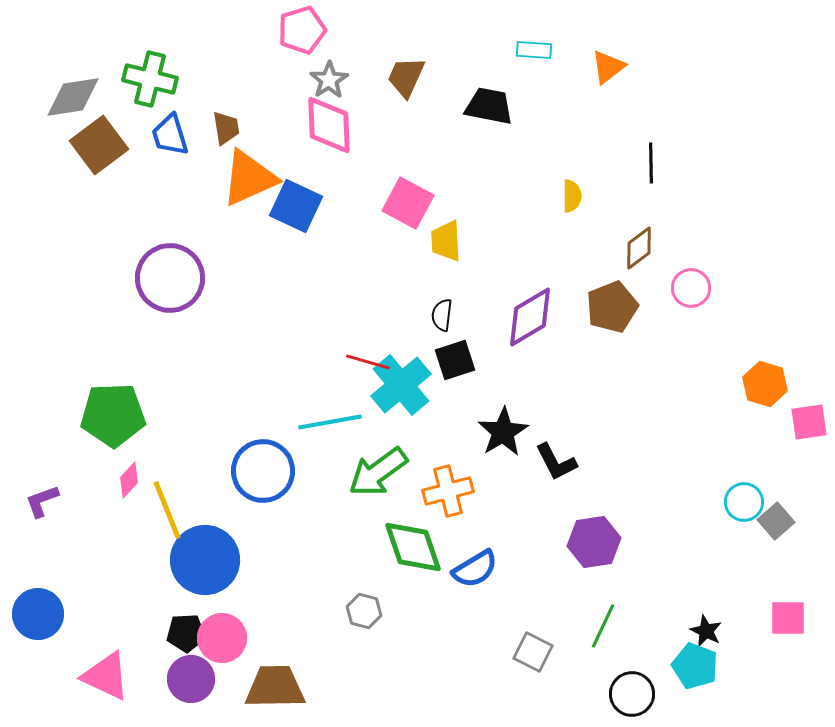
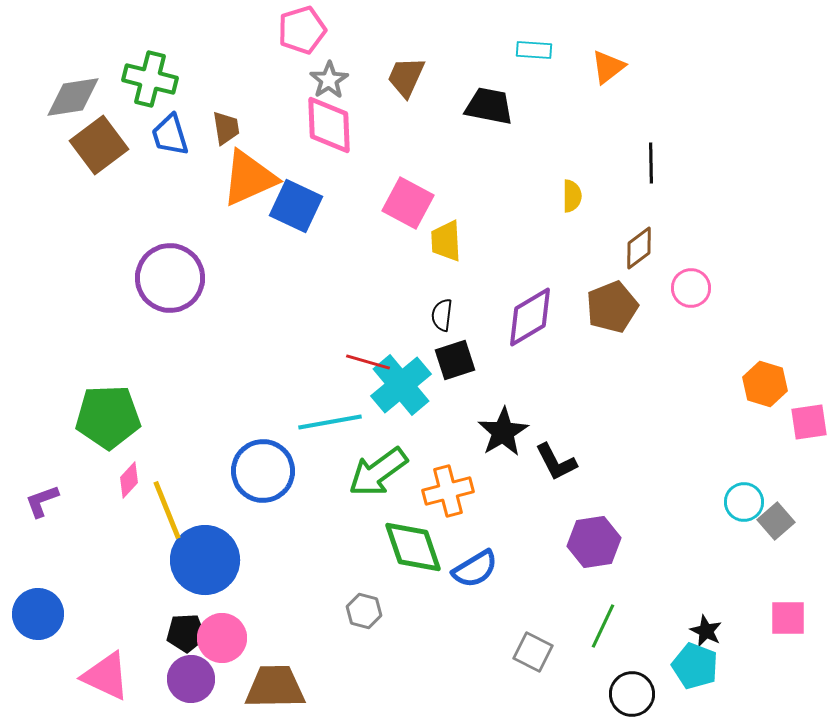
green pentagon at (113, 415): moved 5 px left, 2 px down
